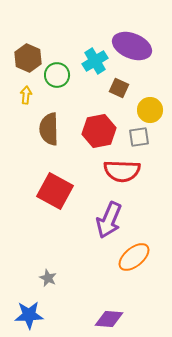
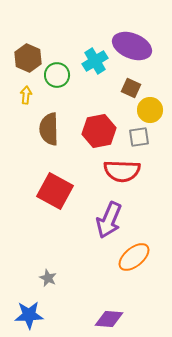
brown square: moved 12 px right
